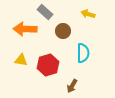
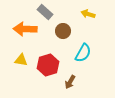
cyan semicircle: rotated 30 degrees clockwise
brown arrow: moved 2 px left, 4 px up
